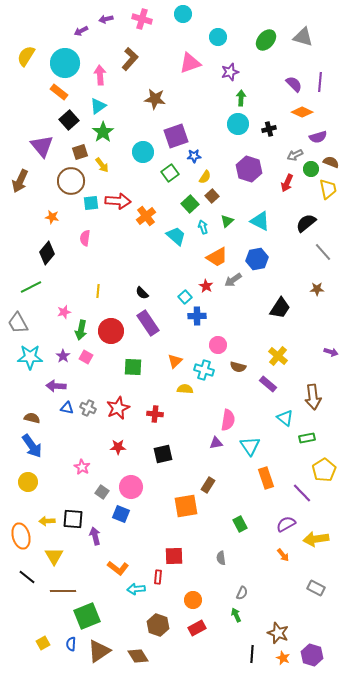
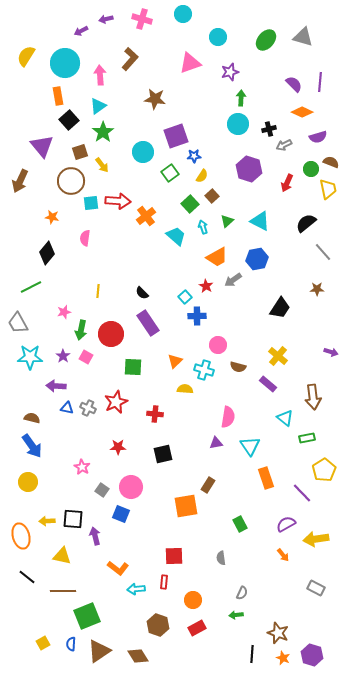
orange rectangle at (59, 92): moved 1 px left, 4 px down; rotated 42 degrees clockwise
gray arrow at (295, 155): moved 11 px left, 10 px up
yellow semicircle at (205, 177): moved 3 px left, 1 px up
red circle at (111, 331): moved 3 px down
red star at (118, 408): moved 2 px left, 6 px up
pink semicircle at (228, 420): moved 3 px up
gray square at (102, 492): moved 2 px up
yellow triangle at (54, 556): moved 8 px right; rotated 48 degrees counterclockwise
red rectangle at (158, 577): moved 6 px right, 5 px down
green arrow at (236, 615): rotated 72 degrees counterclockwise
